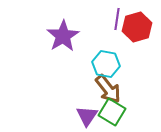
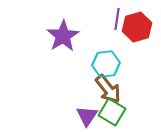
cyan hexagon: rotated 16 degrees counterclockwise
